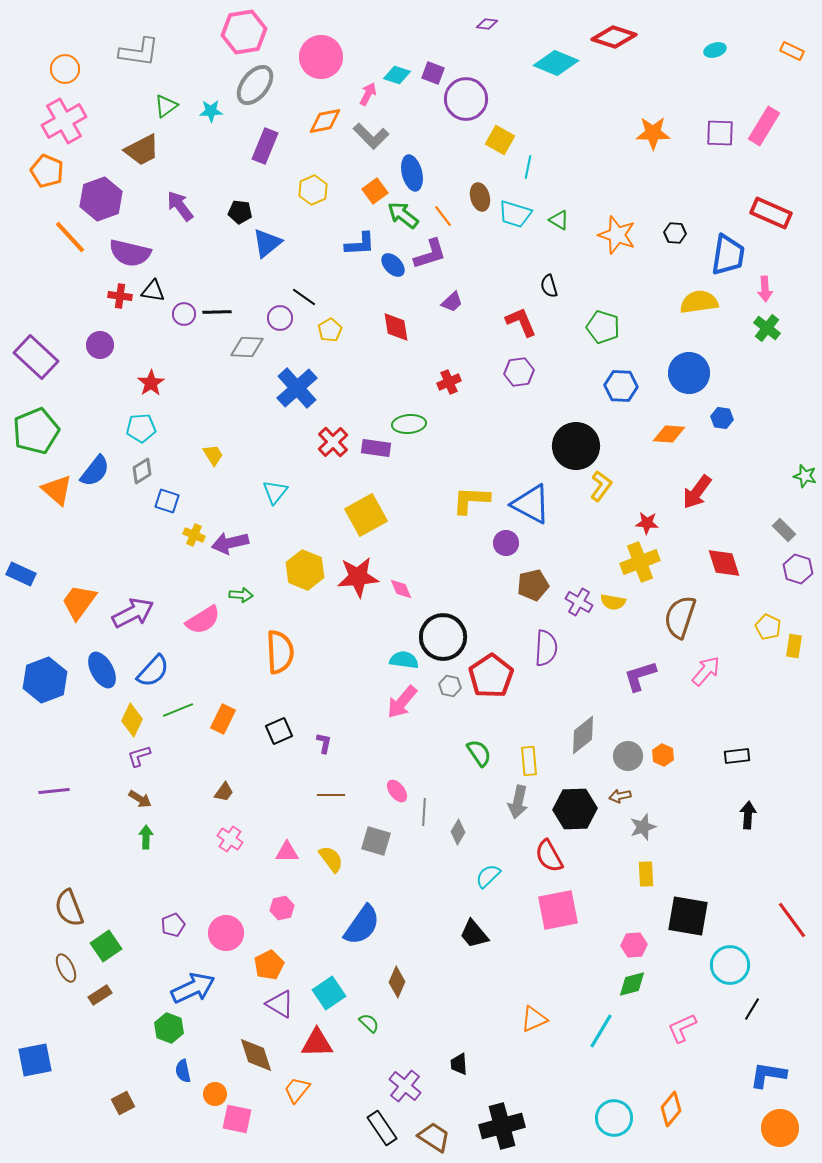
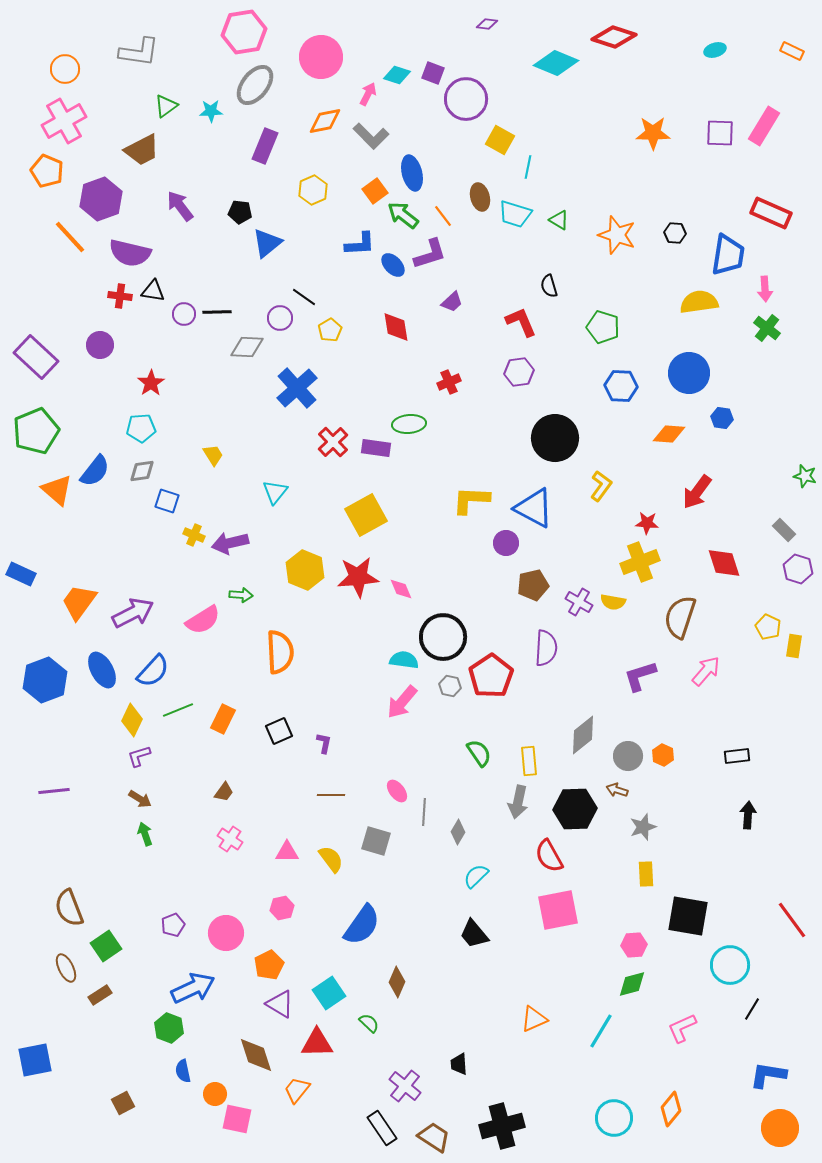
black circle at (576, 446): moved 21 px left, 8 px up
gray diamond at (142, 471): rotated 24 degrees clockwise
blue triangle at (531, 504): moved 3 px right, 4 px down
brown arrow at (620, 796): moved 3 px left, 6 px up; rotated 30 degrees clockwise
green arrow at (146, 837): moved 1 px left, 3 px up; rotated 20 degrees counterclockwise
cyan semicircle at (488, 876): moved 12 px left
